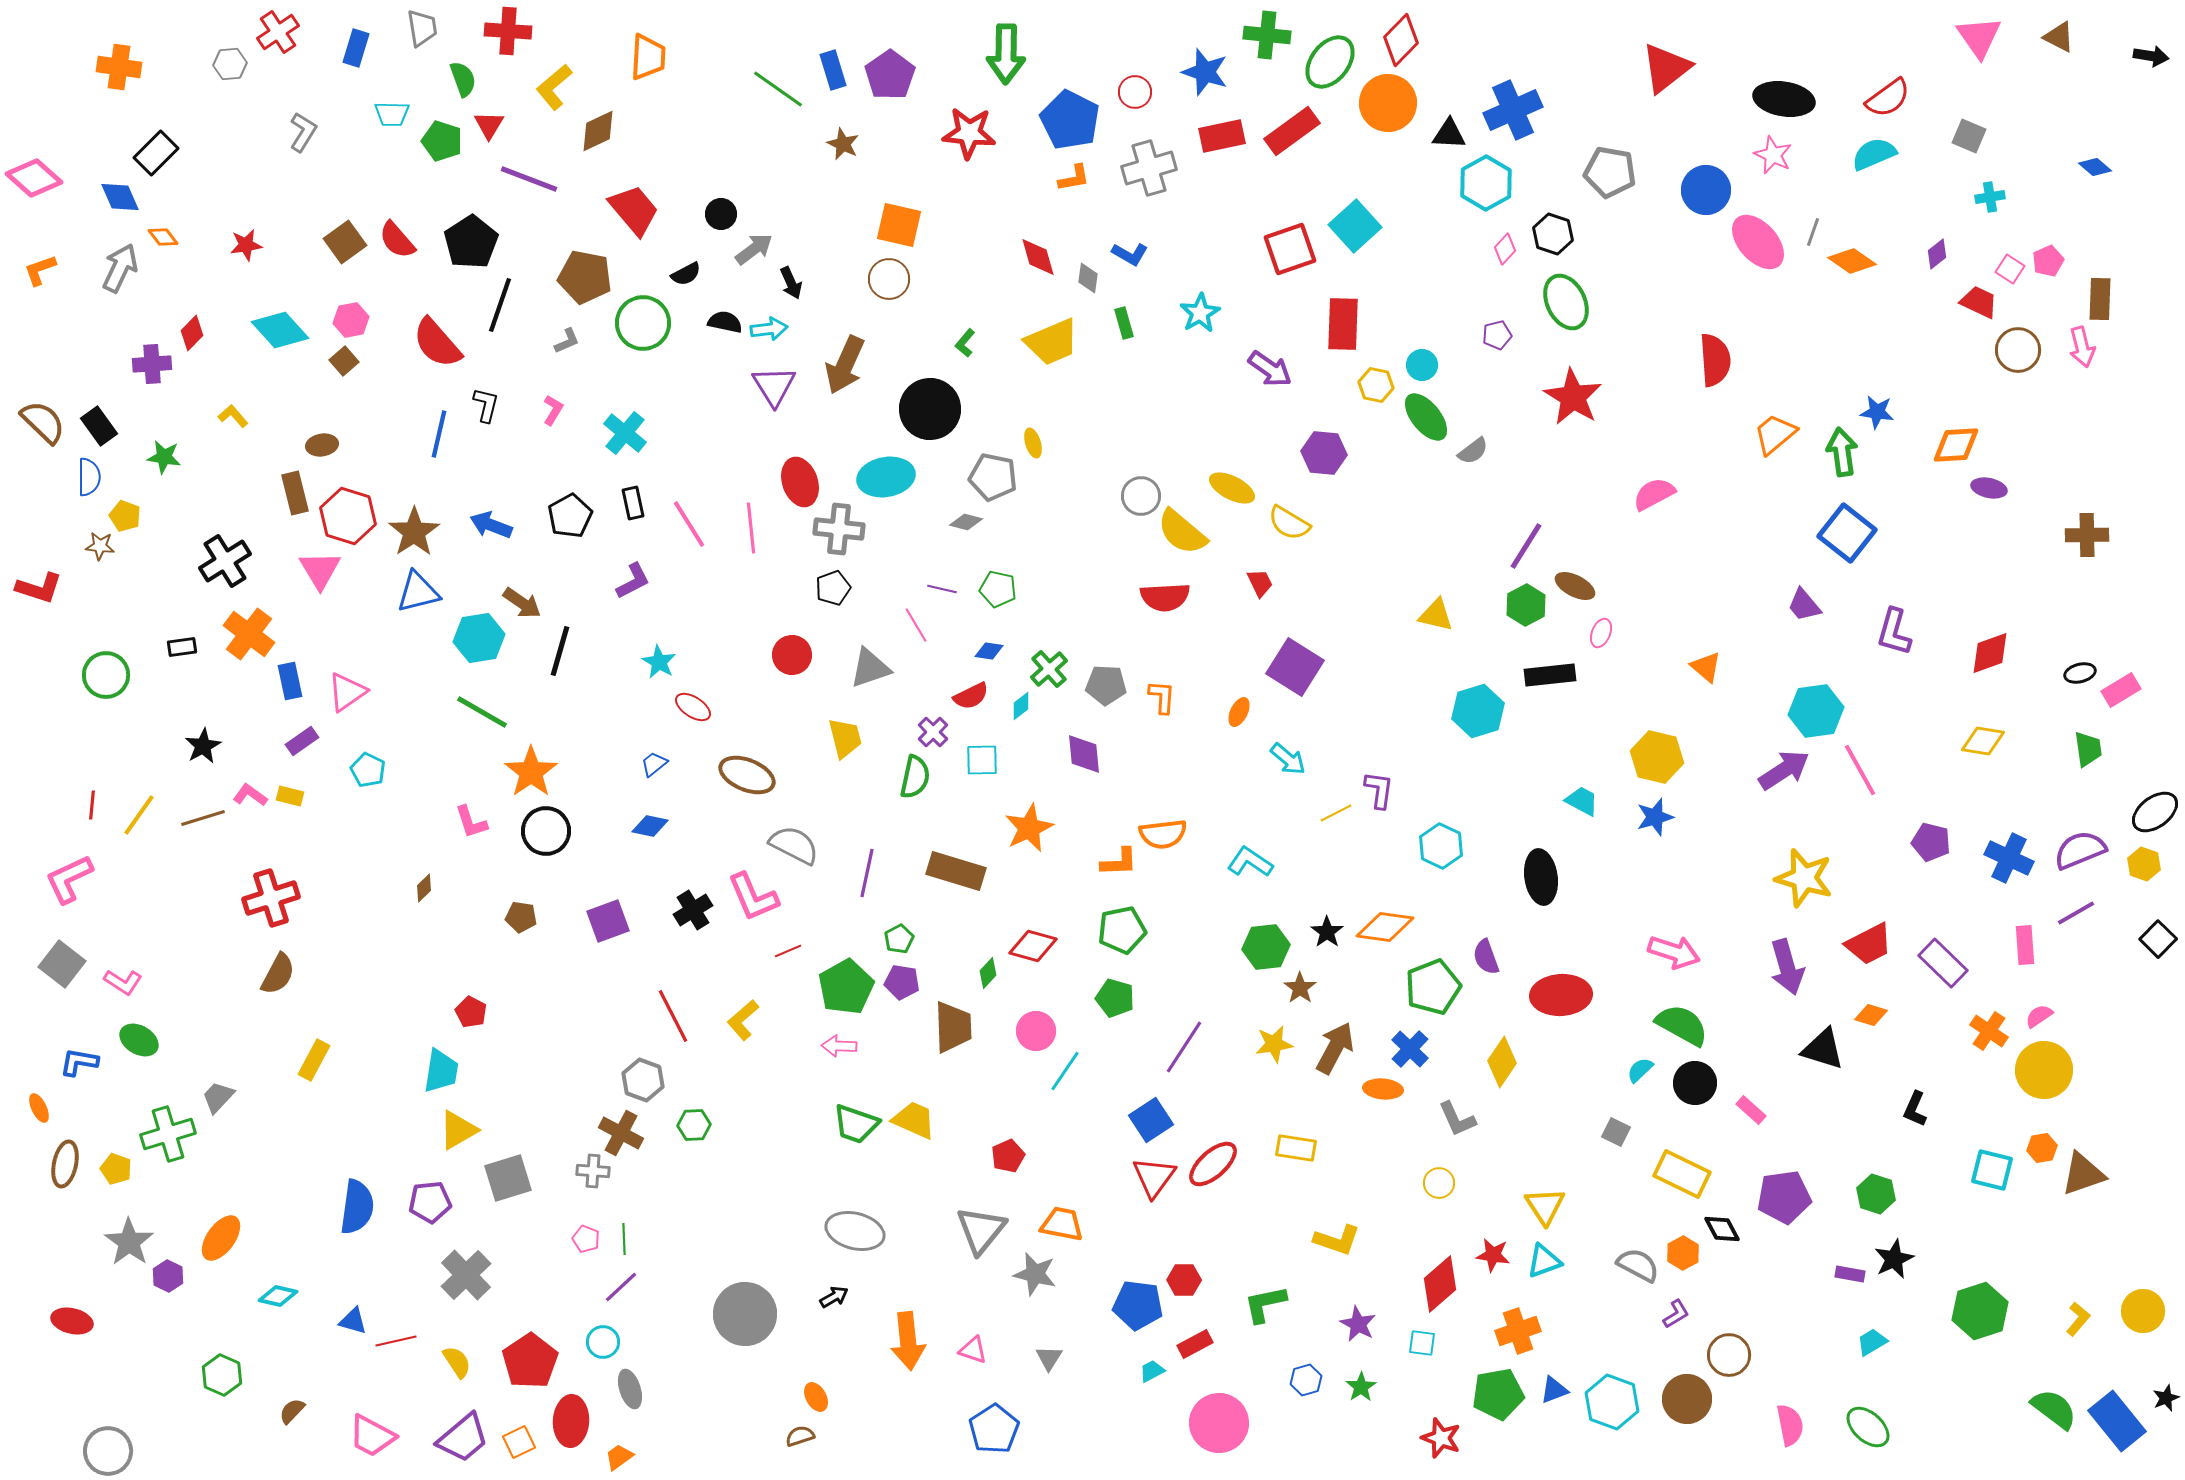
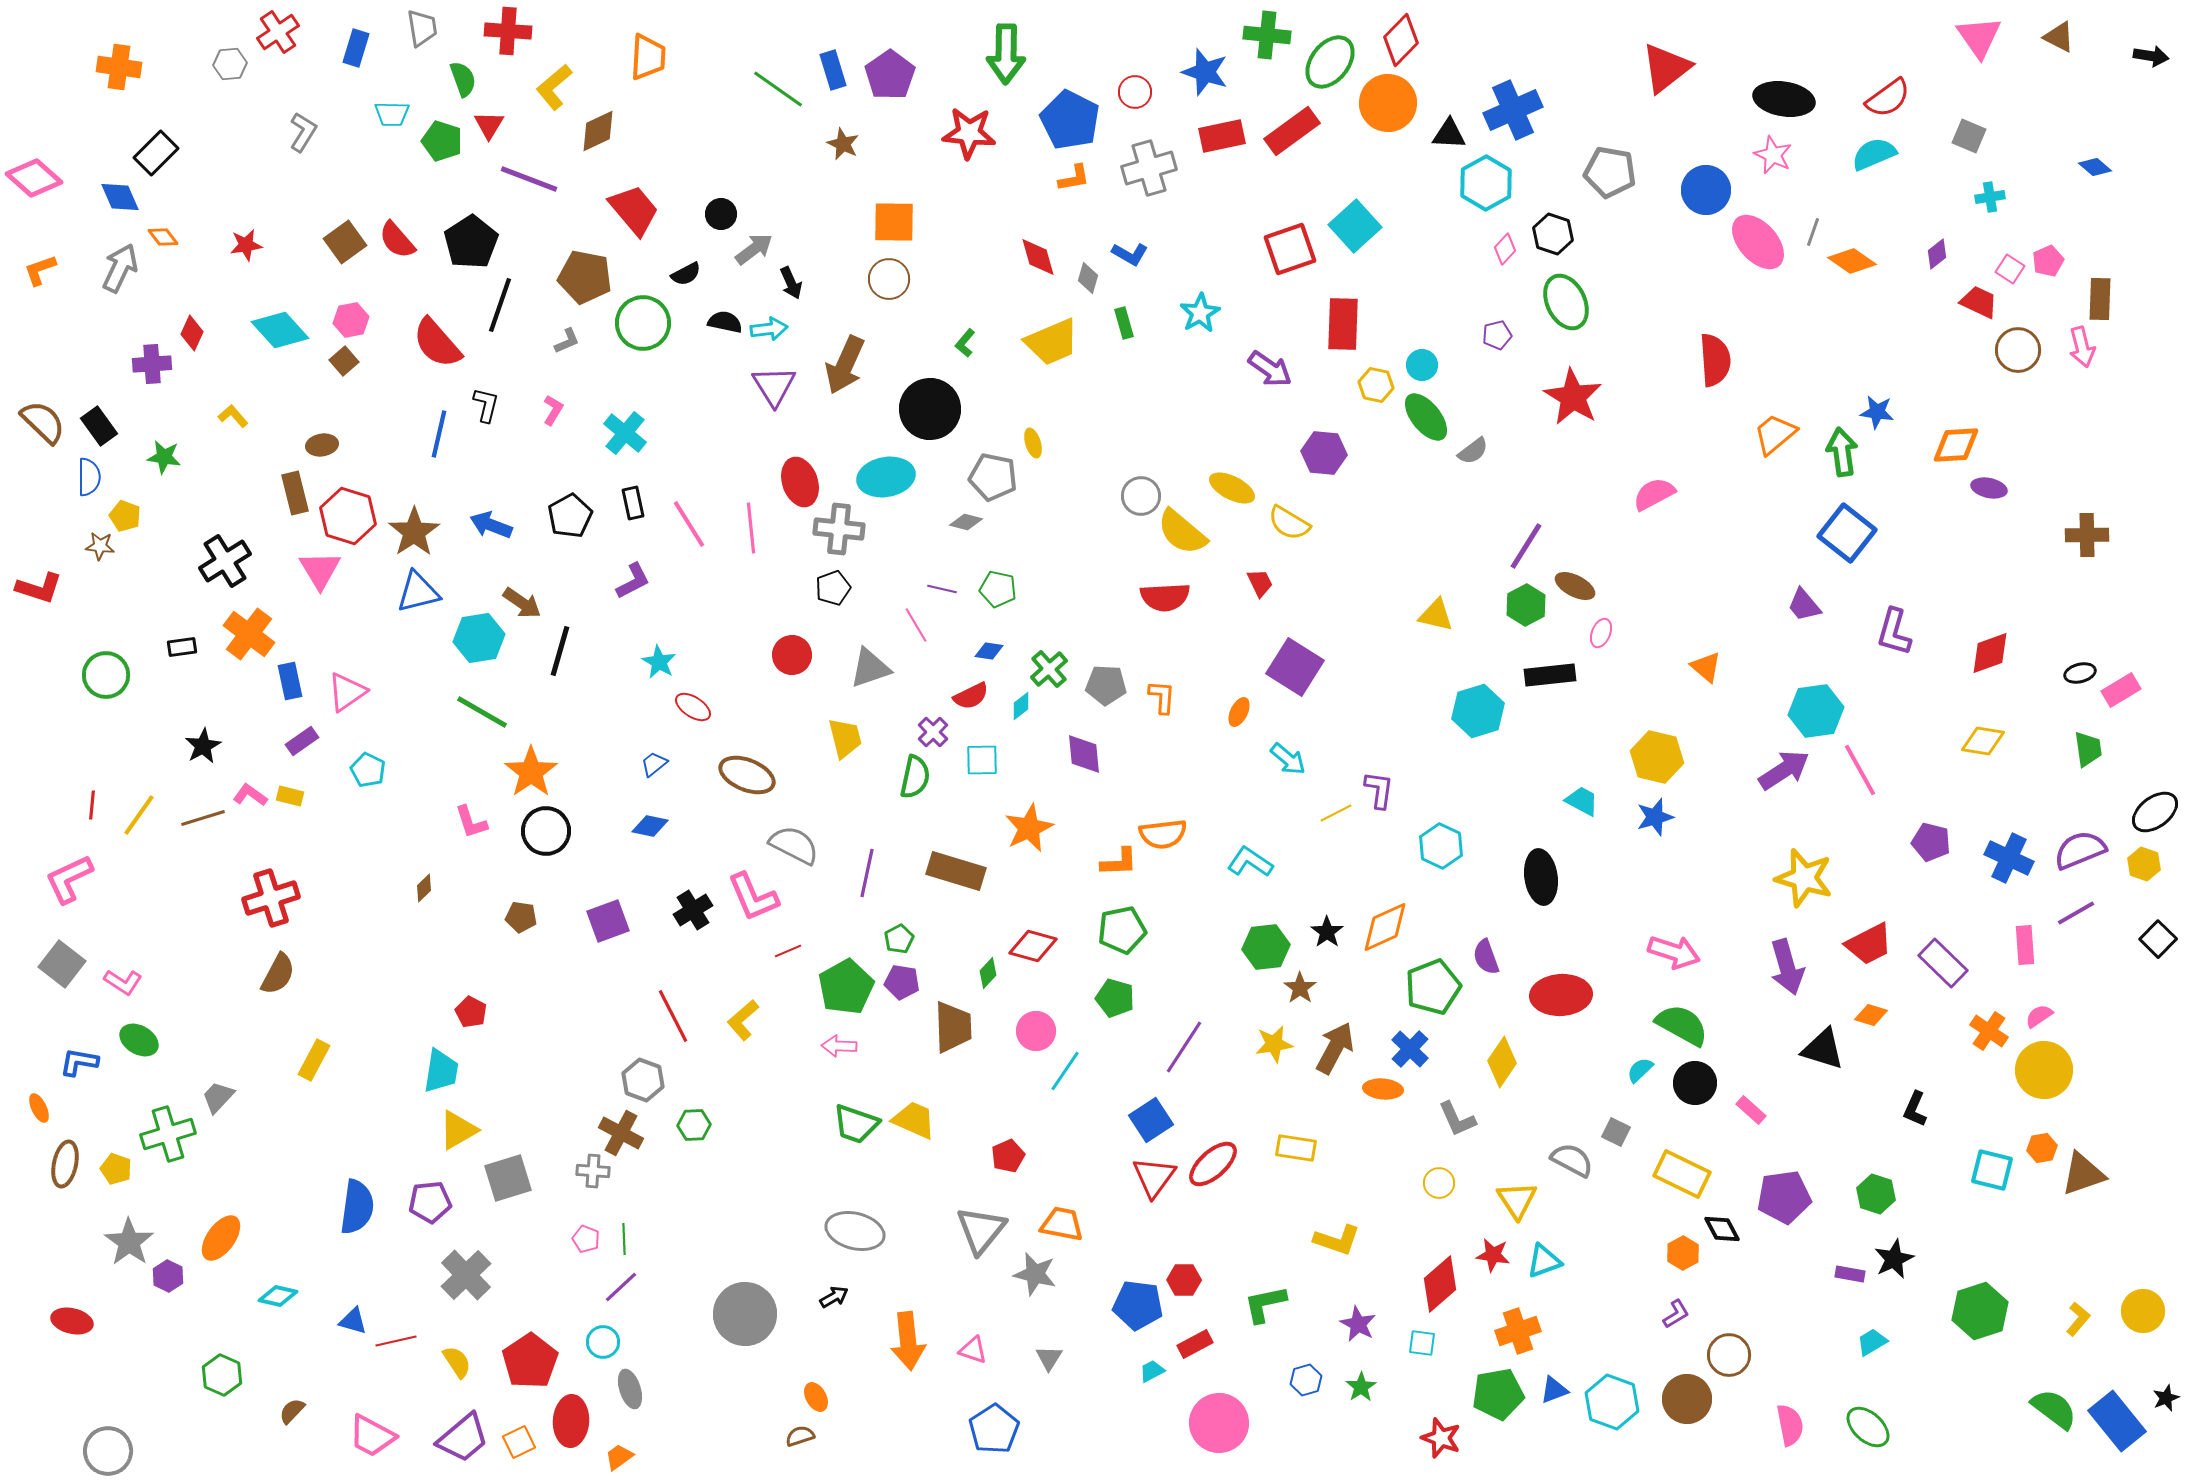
orange square at (899, 225): moved 5 px left, 3 px up; rotated 12 degrees counterclockwise
gray diamond at (1088, 278): rotated 8 degrees clockwise
red diamond at (192, 333): rotated 20 degrees counterclockwise
orange diamond at (1385, 927): rotated 32 degrees counterclockwise
yellow triangle at (1545, 1206): moved 28 px left, 6 px up
gray semicircle at (1638, 1265): moved 66 px left, 105 px up
